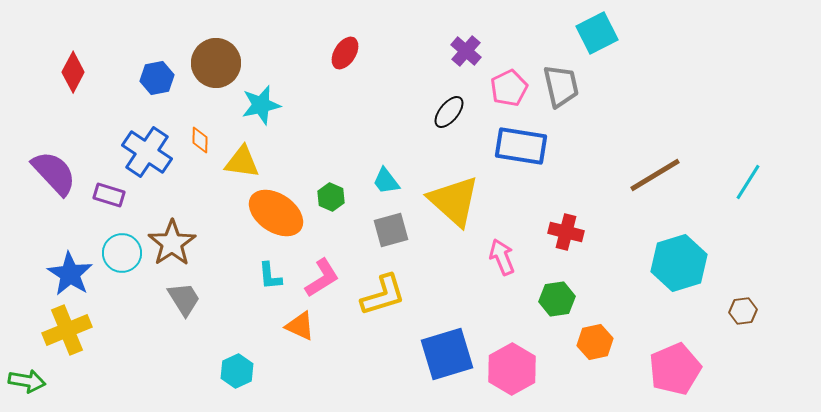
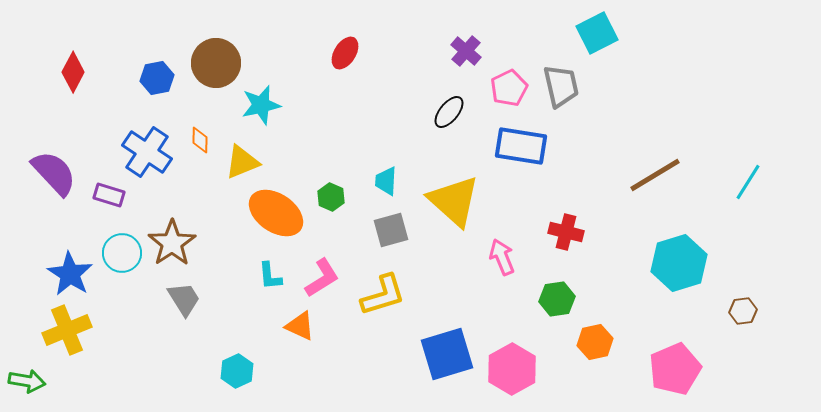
yellow triangle at (242, 162): rotated 30 degrees counterclockwise
cyan trapezoid at (386, 181): rotated 40 degrees clockwise
